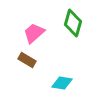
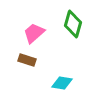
green diamond: moved 1 px down
brown rectangle: rotated 12 degrees counterclockwise
